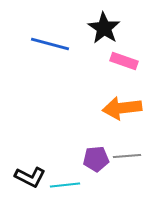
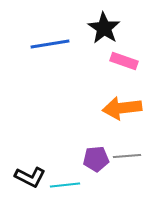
blue line: rotated 24 degrees counterclockwise
